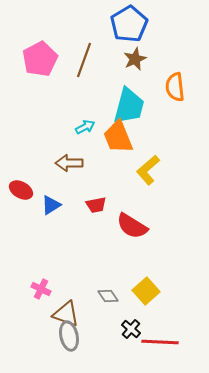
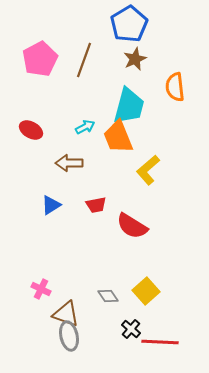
red ellipse: moved 10 px right, 60 px up
